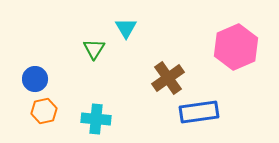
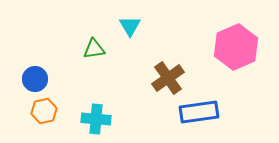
cyan triangle: moved 4 px right, 2 px up
green triangle: rotated 50 degrees clockwise
